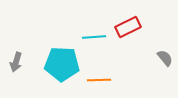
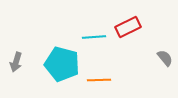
cyan pentagon: rotated 12 degrees clockwise
